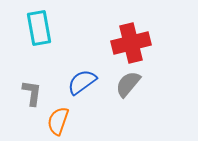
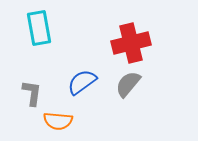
orange semicircle: rotated 104 degrees counterclockwise
